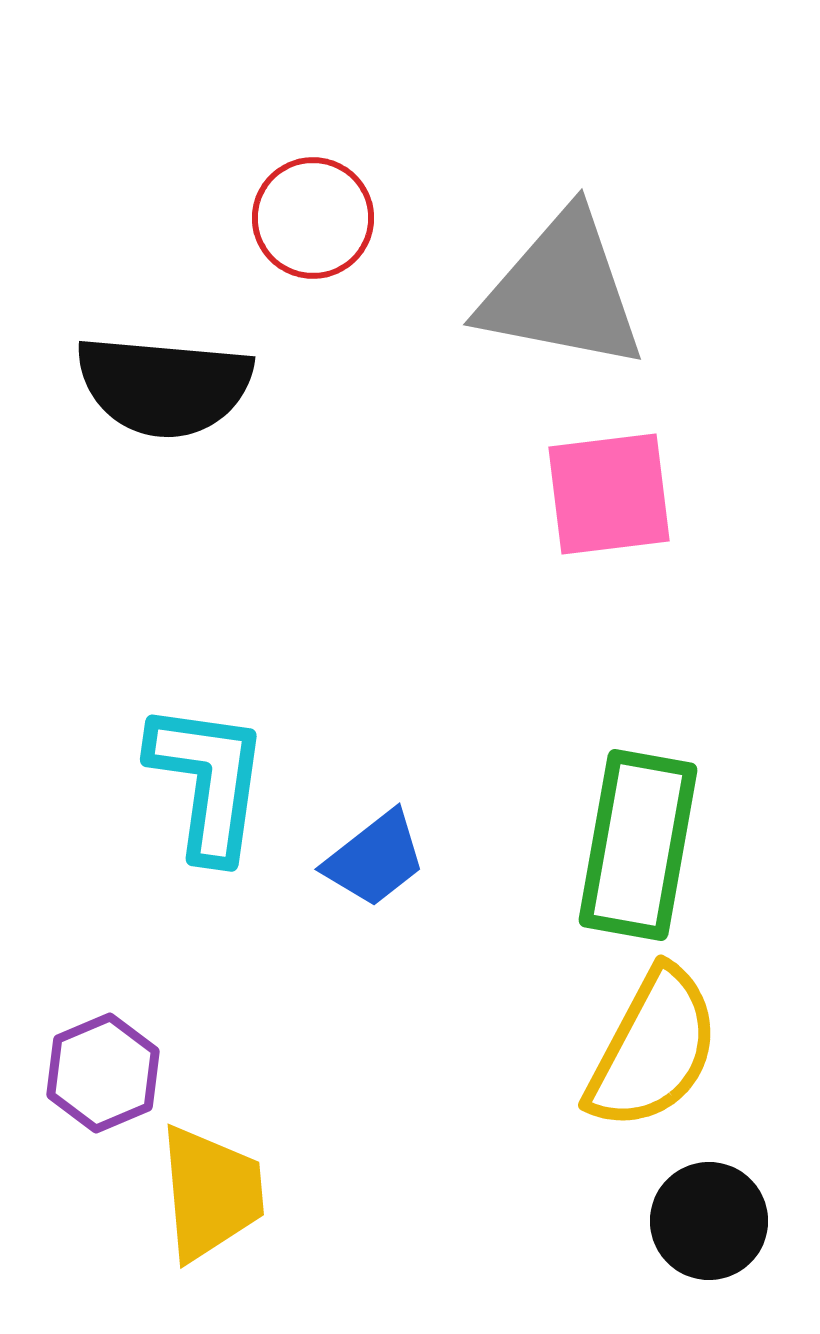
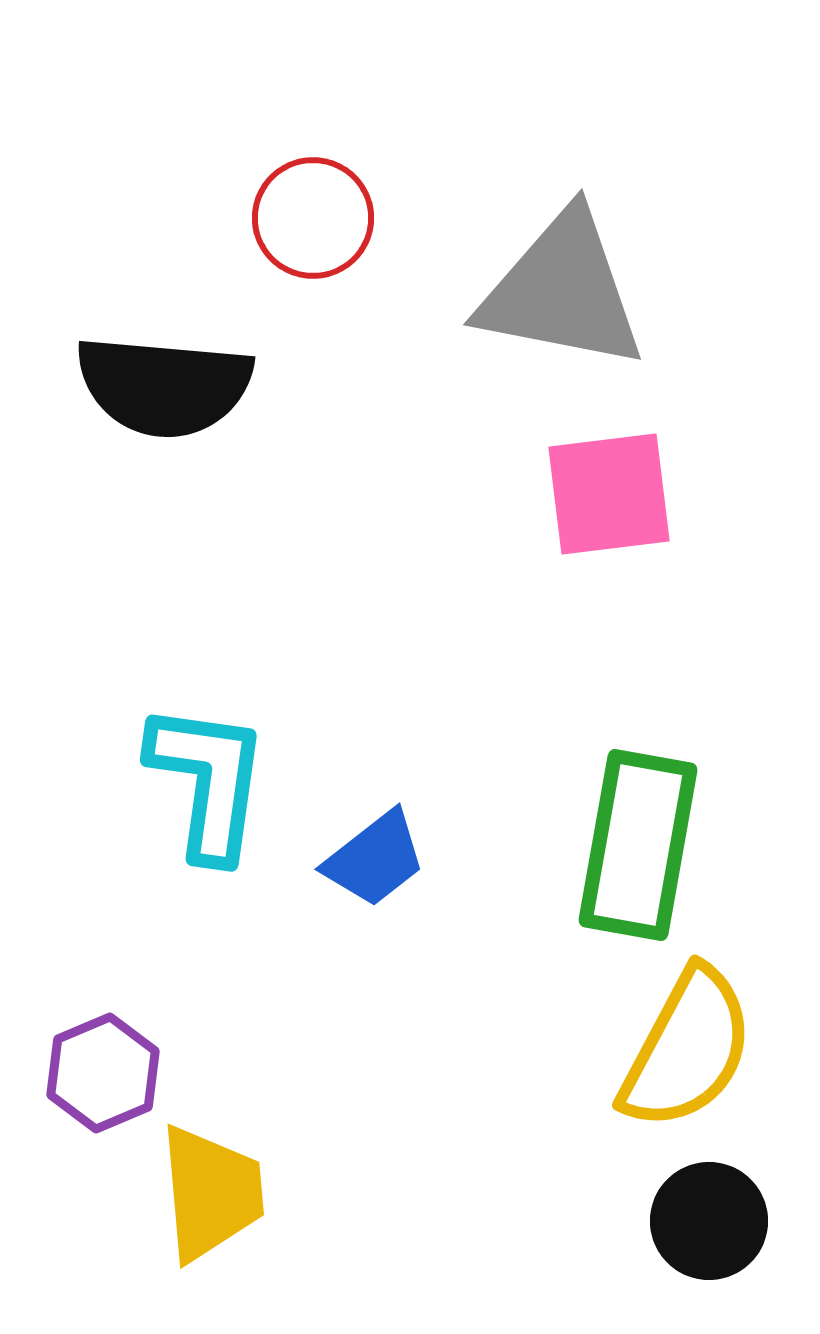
yellow semicircle: moved 34 px right
